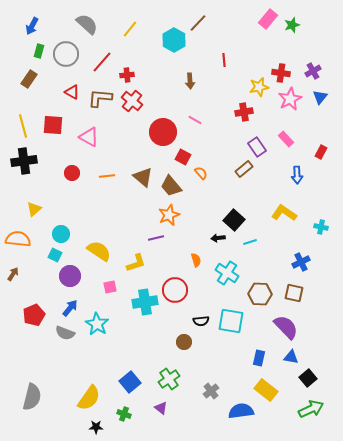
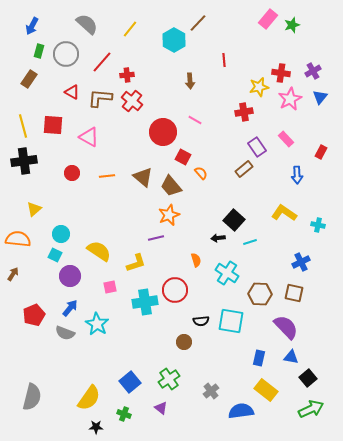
cyan cross at (321, 227): moved 3 px left, 2 px up
